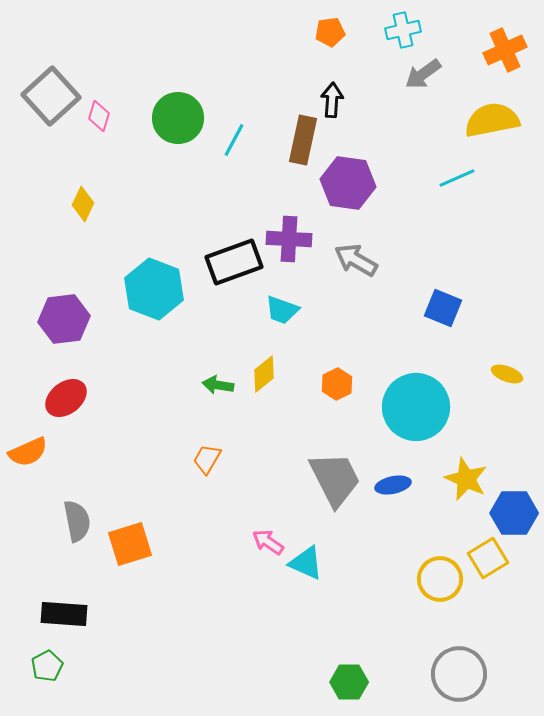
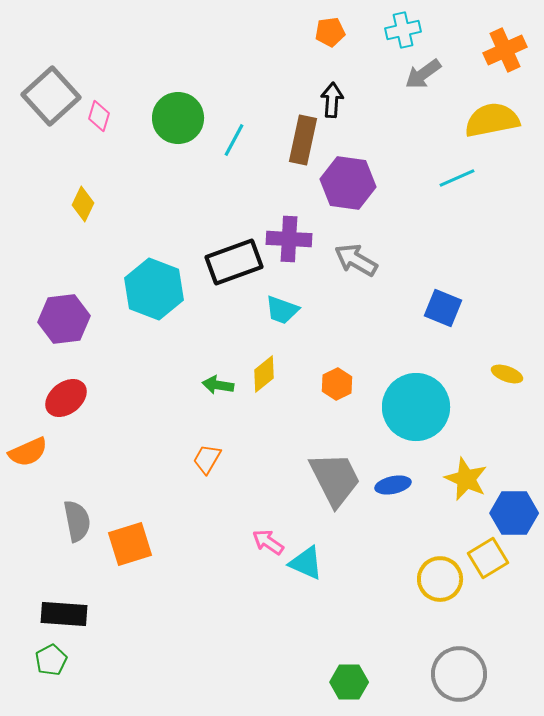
green pentagon at (47, 666): moved 4 px right, 6 px up
